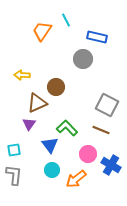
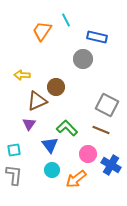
brown triangle: moved 2 px up
